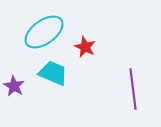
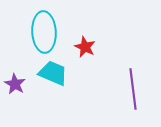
cyan ellipse: rotated 57 degrees counterclockwise
purple star: moved 1 px right, 2 px up
